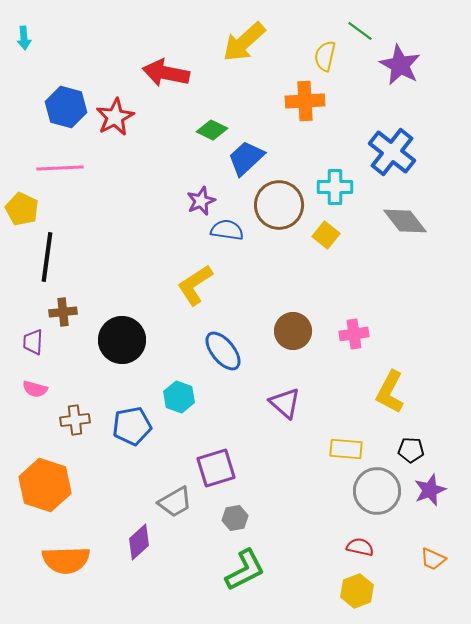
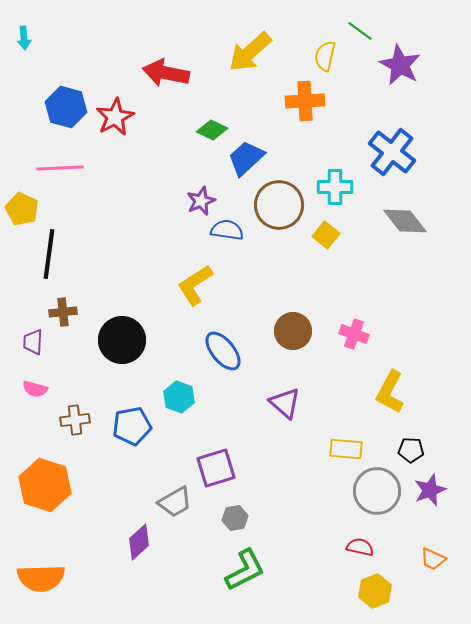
yellow arrow at (244, 42): moved 6 px right, 10 px down
black line at (47, 257): moved 2 px right, 3 px up
pink cross at (354, 334): rotated 28 degrees clockwise
orange semicircle at (66, 560): moved 25 px left, 18 px down
yellow hexagon at (357, 591): moved 18 px right
